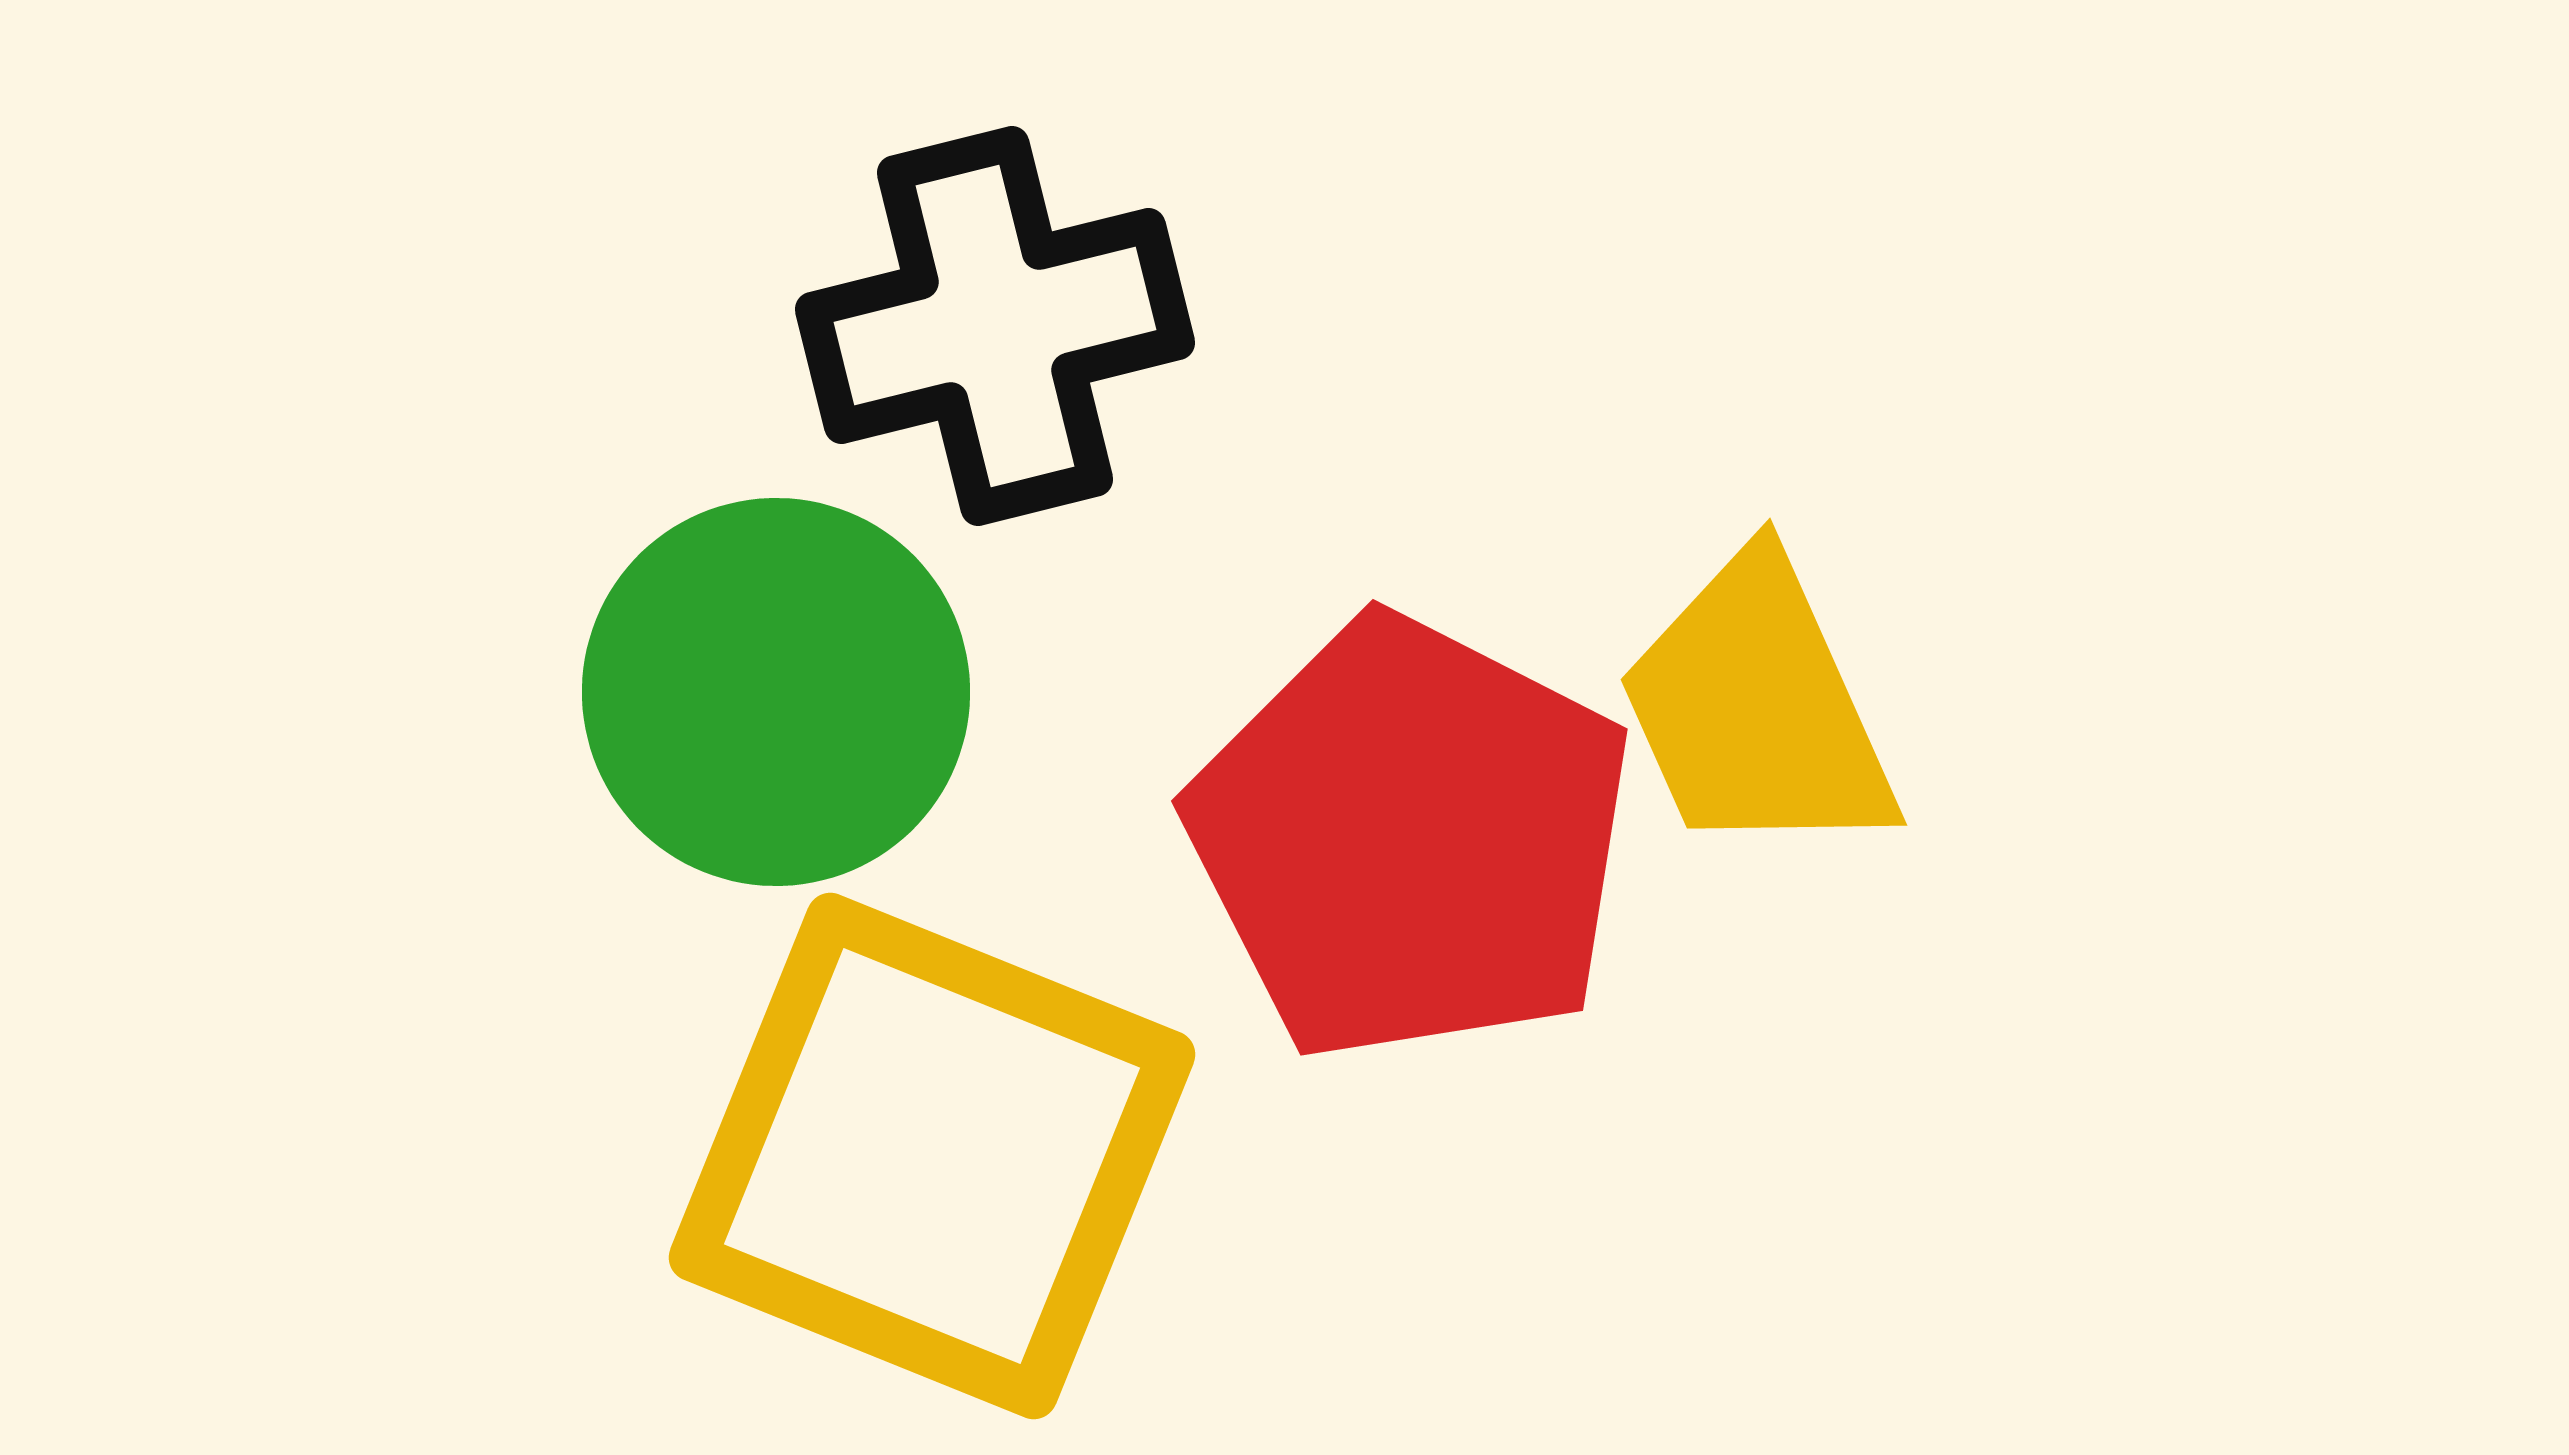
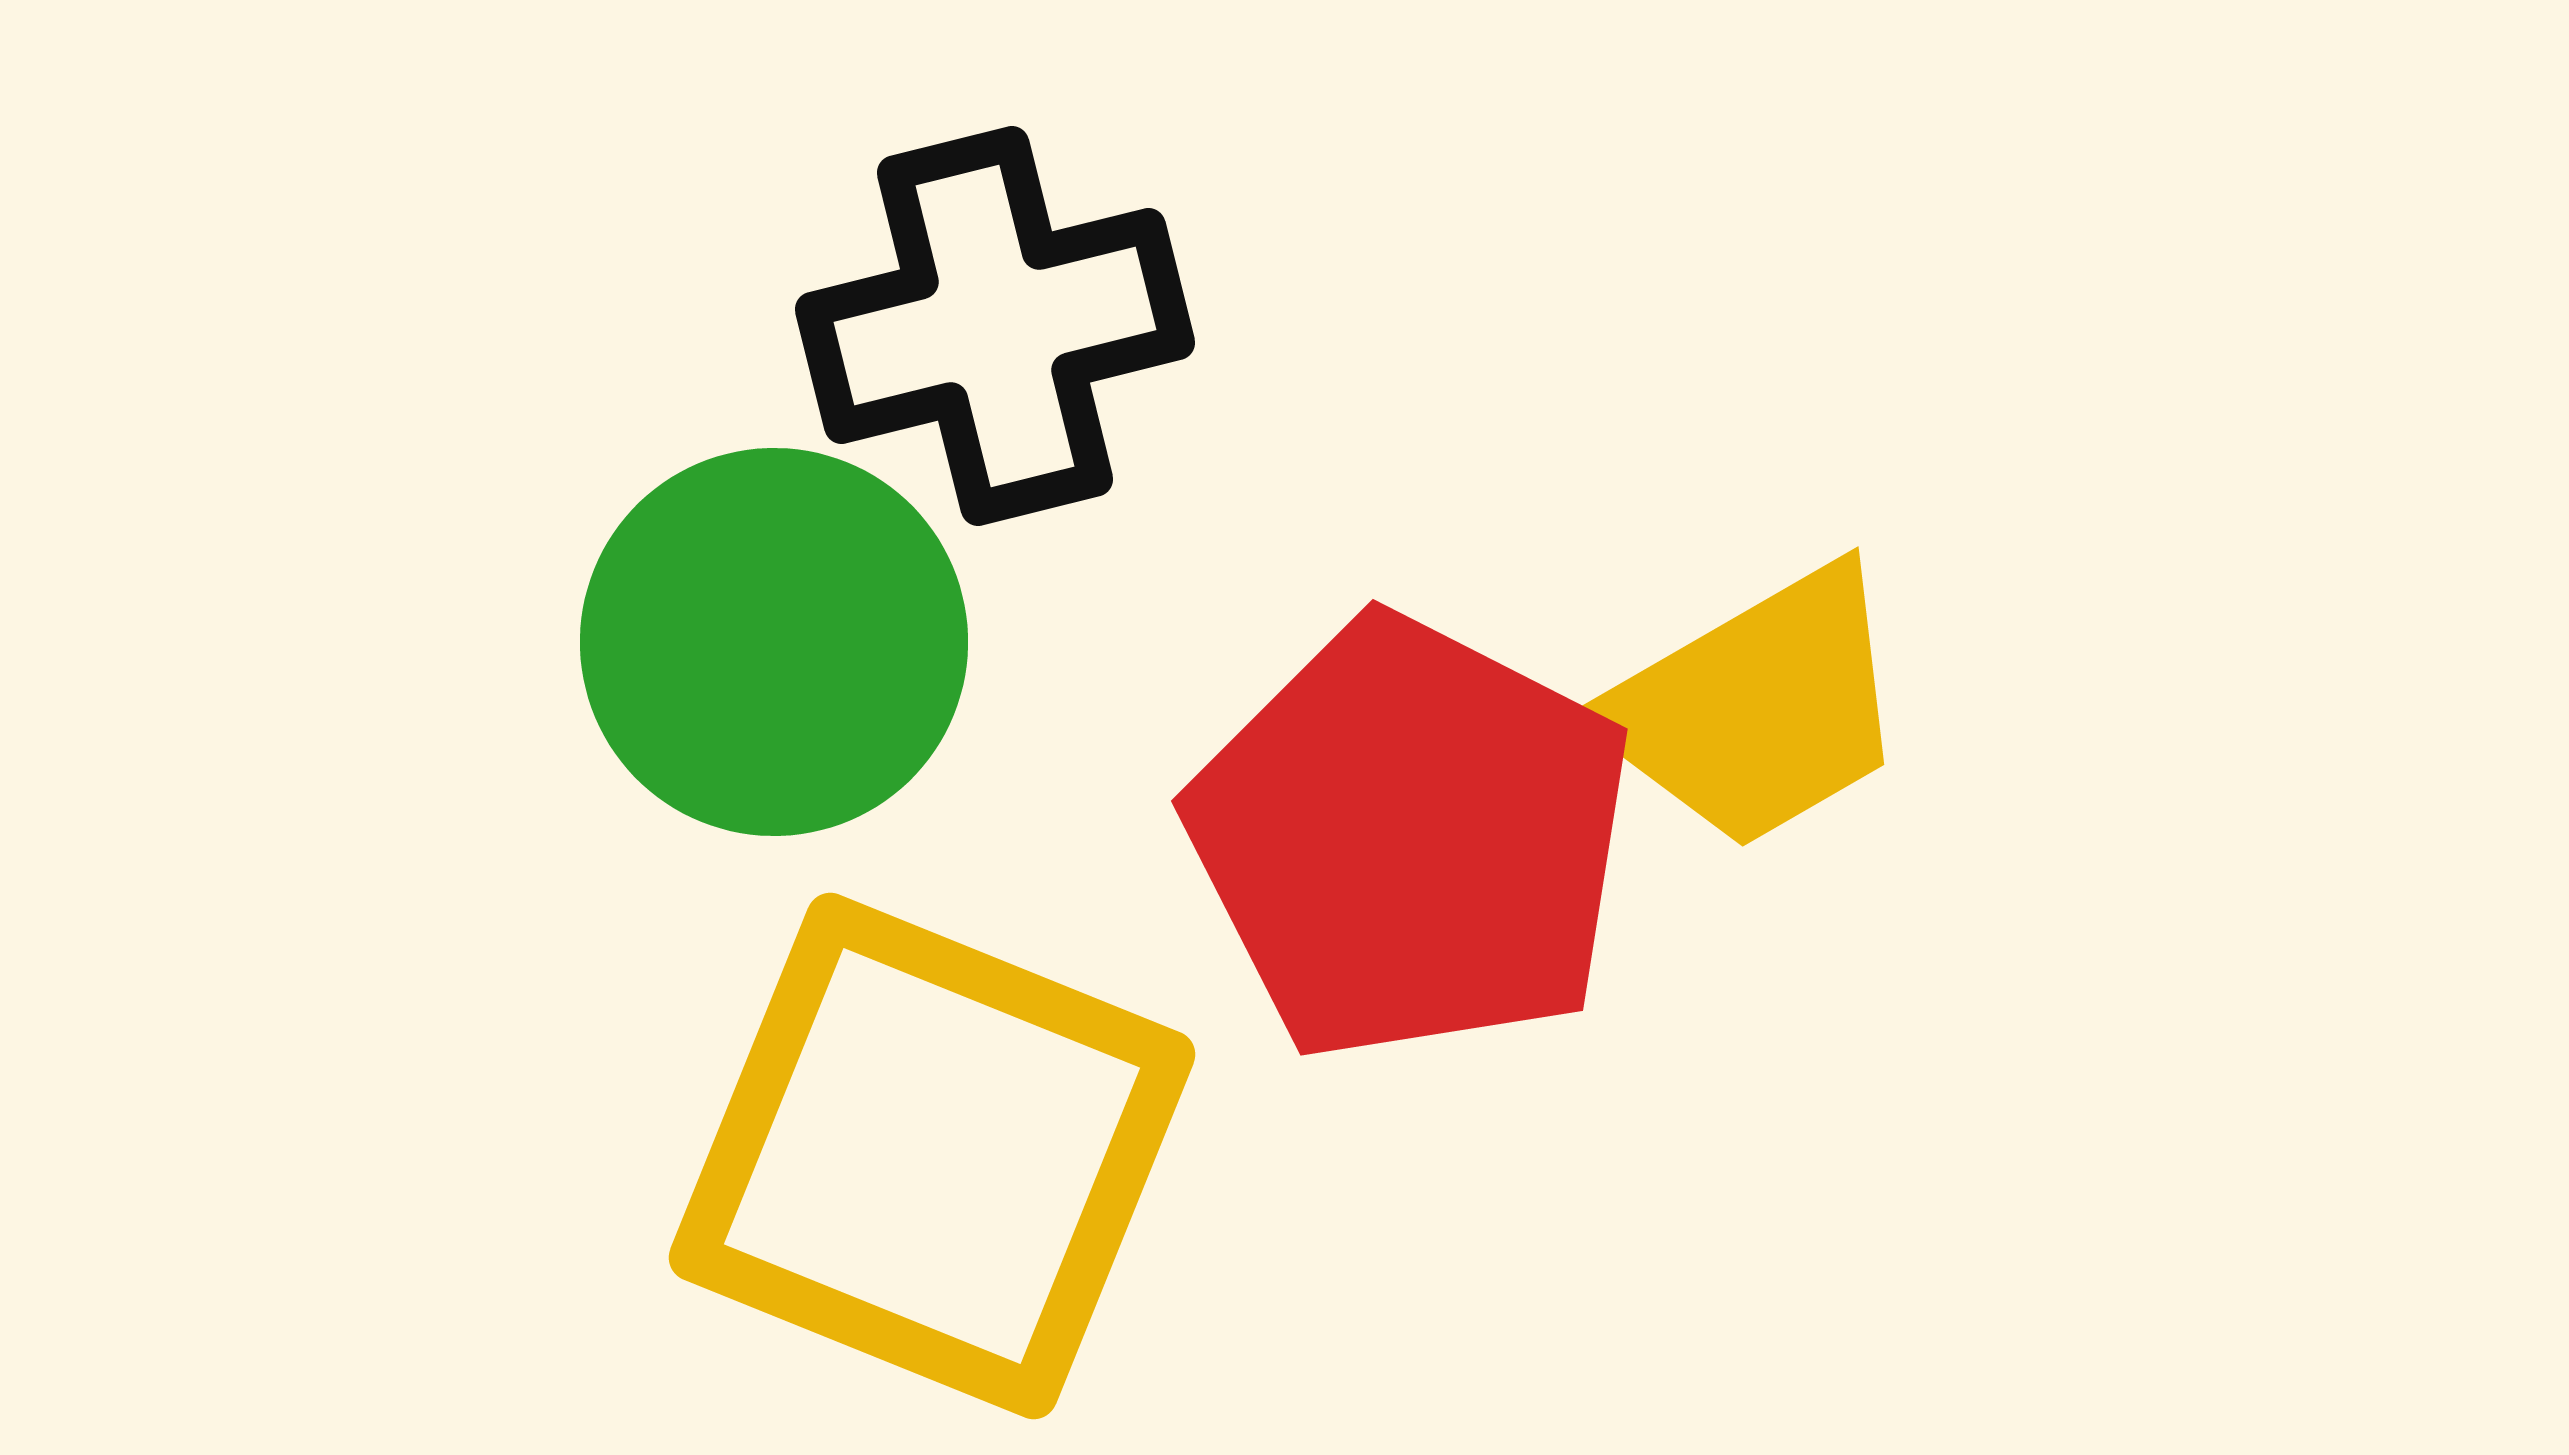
green circle: moved 2 px left, 50 px up
yellow trapezoid: rotated 96 degrees counterclockwise
